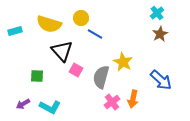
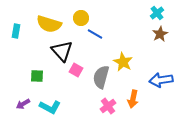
cyan rectangle: moved 1 px right; rotated 64 degrees counterclockwise
blue arrow: rotated 130 degrees clockwise
pink cross: moved 4 px left, 4 px down
